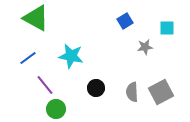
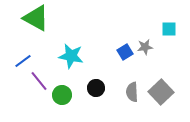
blue square: moved 31 px down
cyan square: moved 2 px right, 1 px down
blue line: moved 5 px left, 3 px down
purple line: moved 6 px left, 4 px up
gray square: rotated 15 degrees counterclockwise
green circle: moved 6 px right, 14 px up
